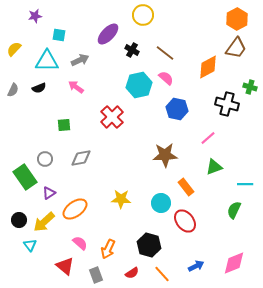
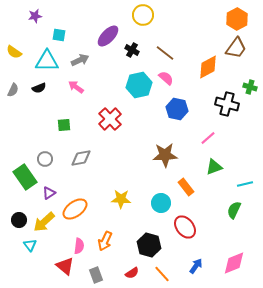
purple ellipse at (108, 34): moved 2 px down
yellow semicircle at (14, 49): moved 3 px down; rotated 98 degrees counterclockwise
red cross at (112, 117): moved 2 px left, 2 px down
cyan line at (245, 184): rotated 14 degrees counterclockwise
red ellipse at (185, 221): moved 6 px down
pink semicircle at (80, 243): moved 1 px left, 3 px down; rotated 56 degrees clockwise
orange arrow at (108, 249): moved 3 px left, 8 px up
blue arrow at (196, 266): rotated 28 degrees counterclockwise
